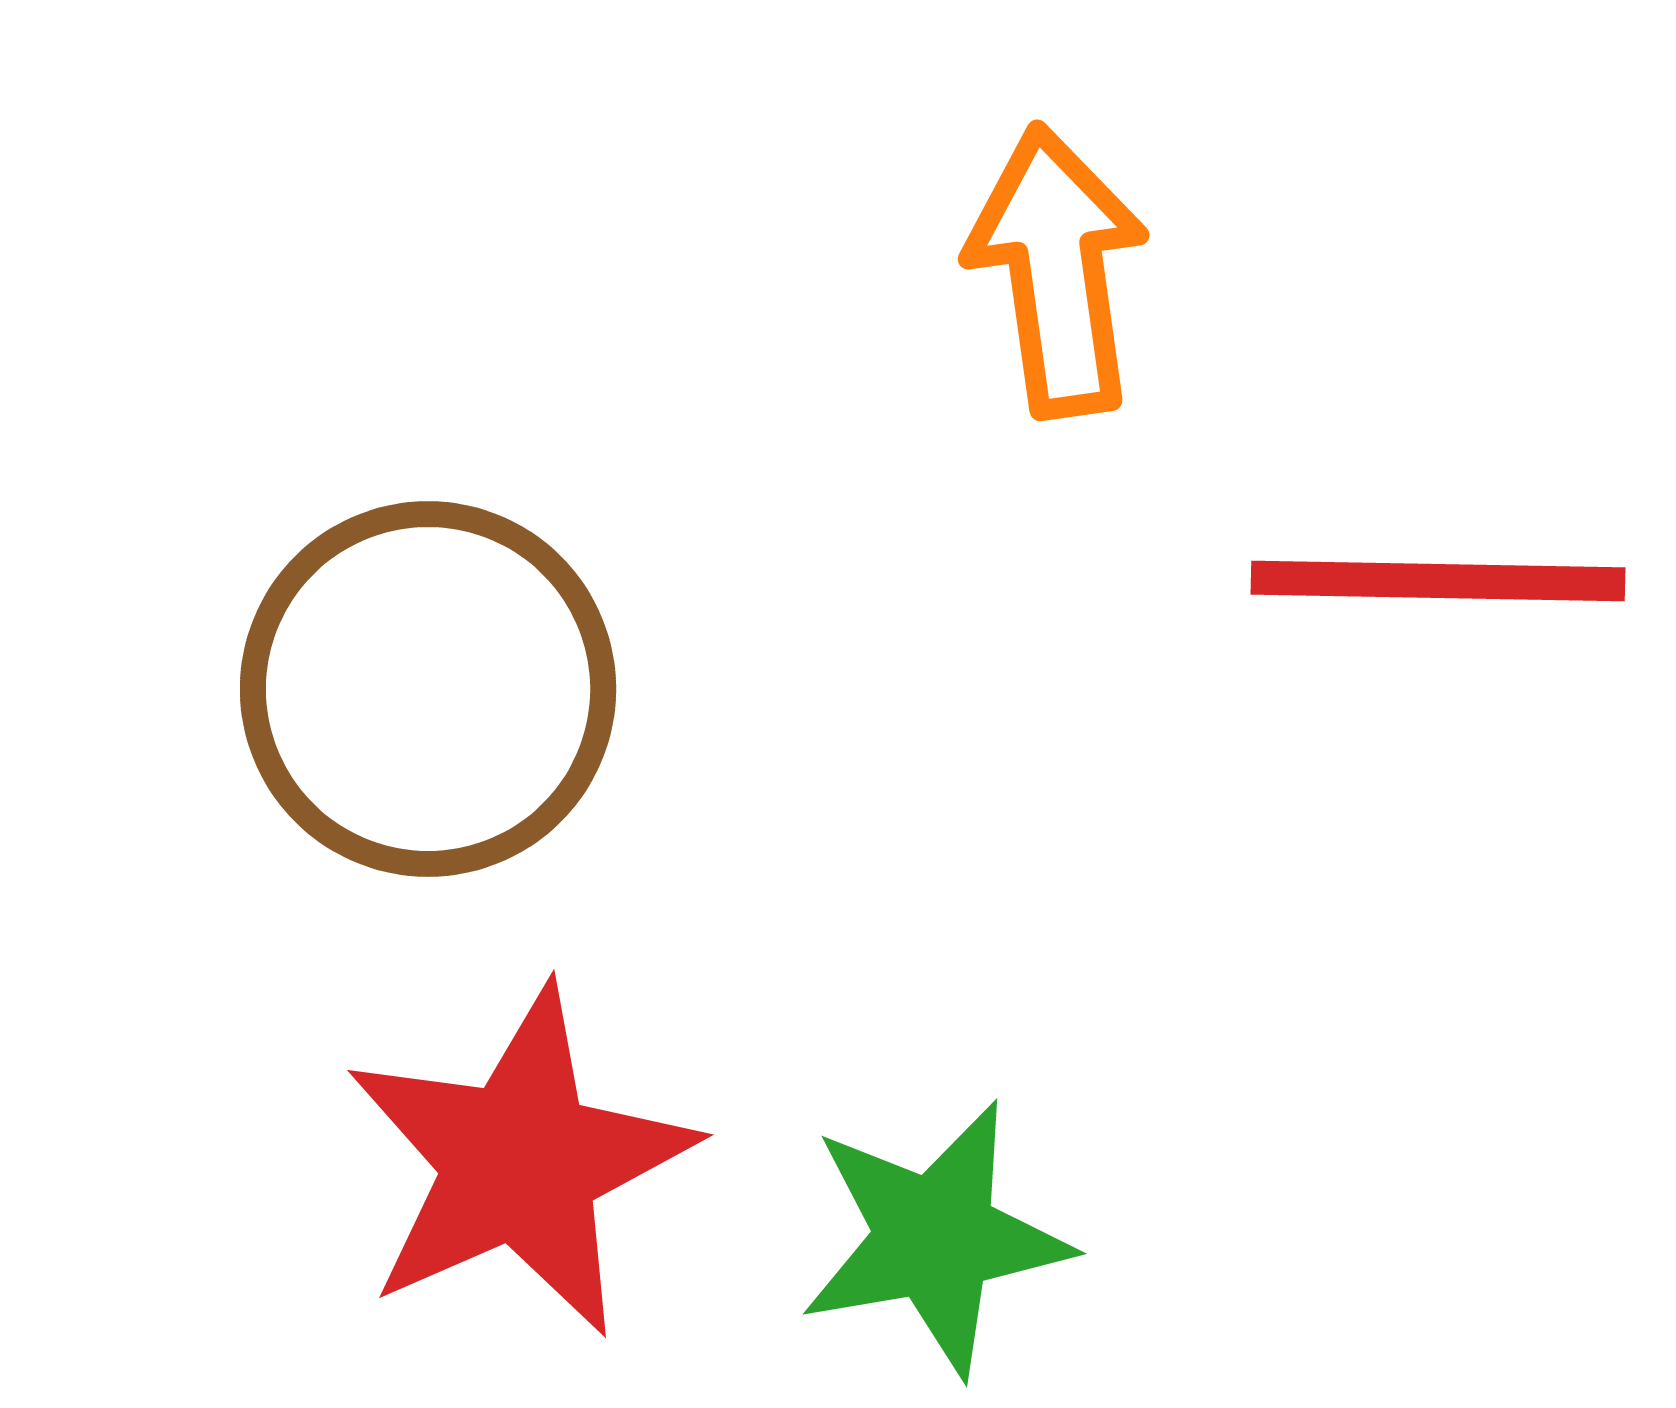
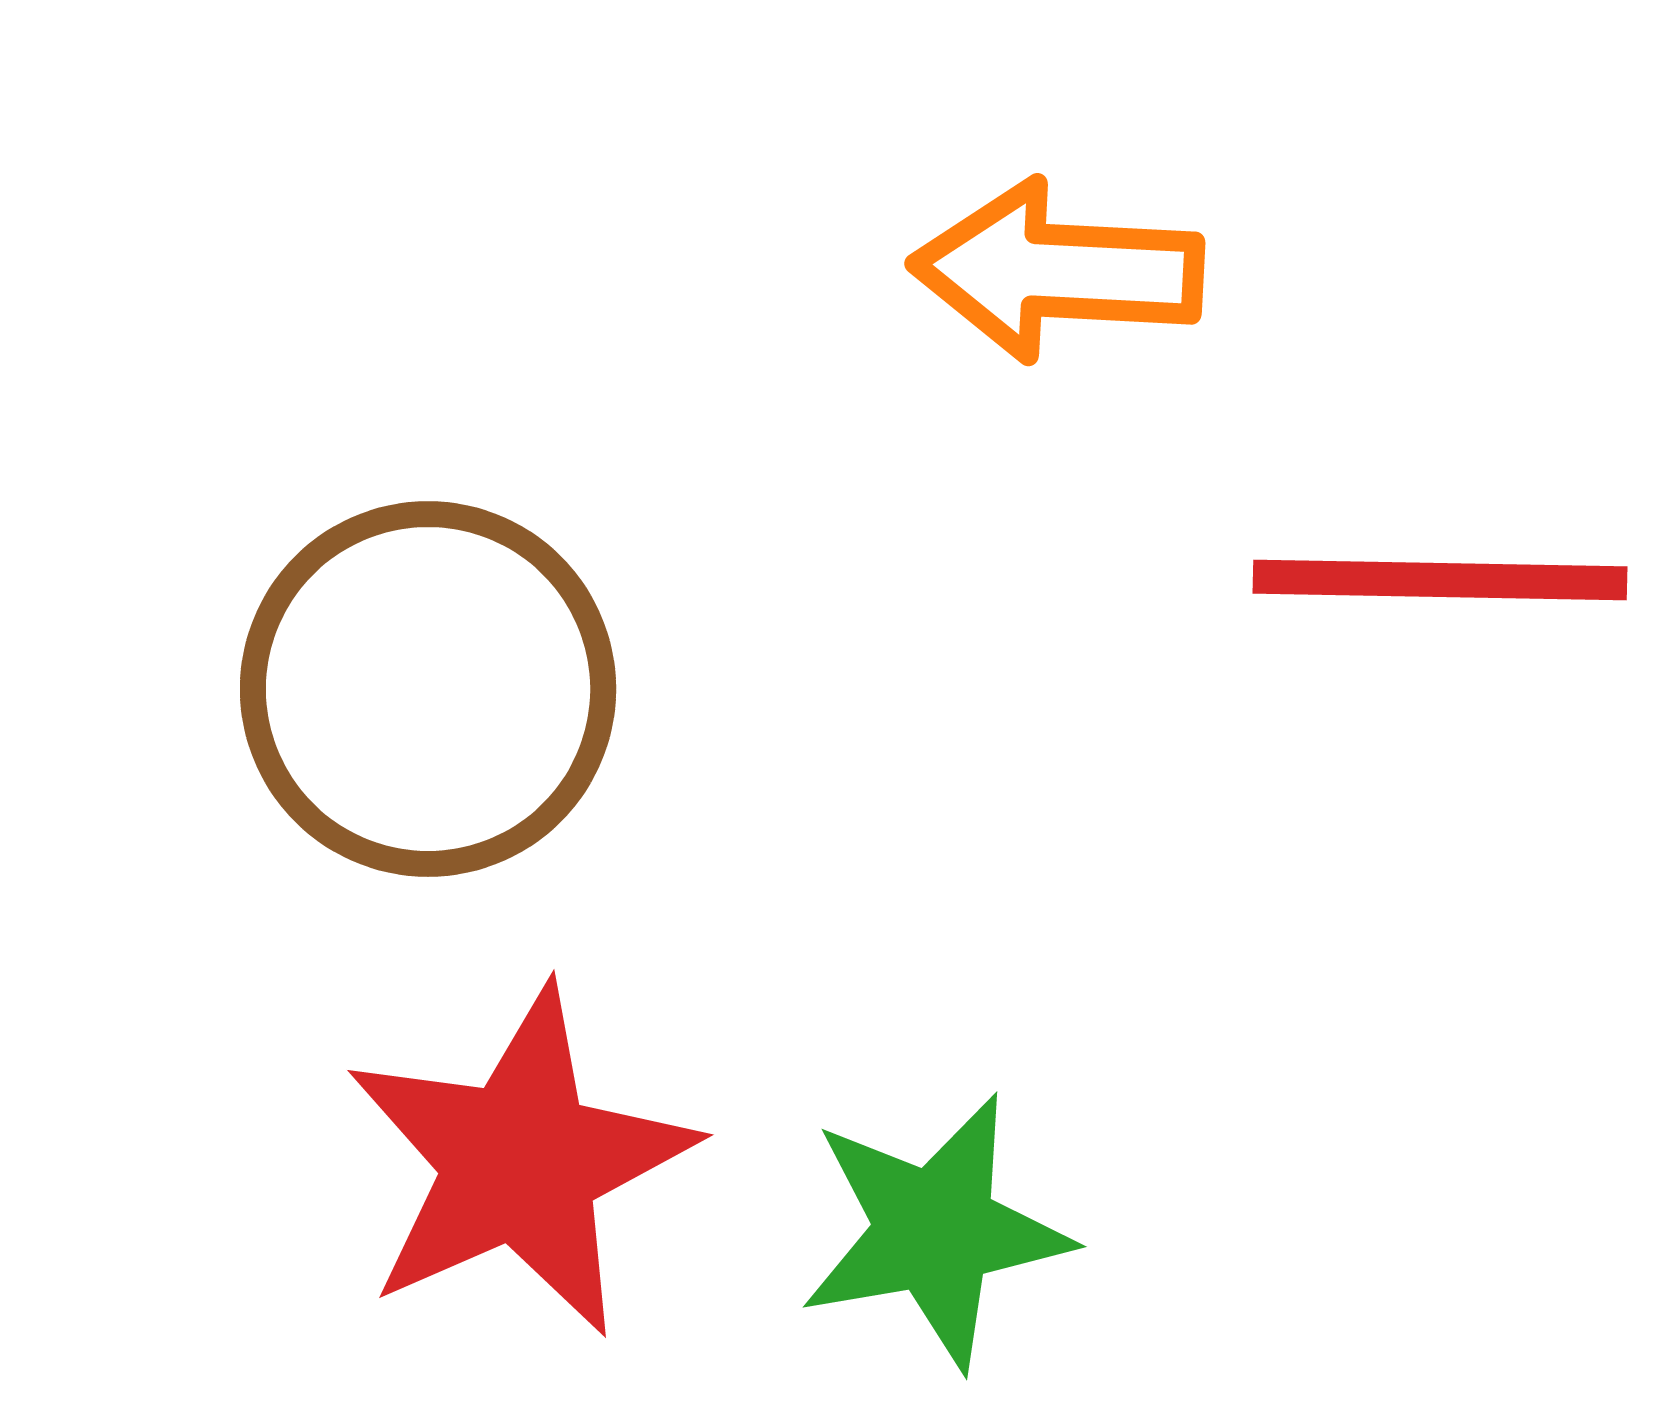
orange arrow: rotated 79 degrees counterclockwise
red line: moved 2 px right, 1 px up
green star: moved 7 px up
